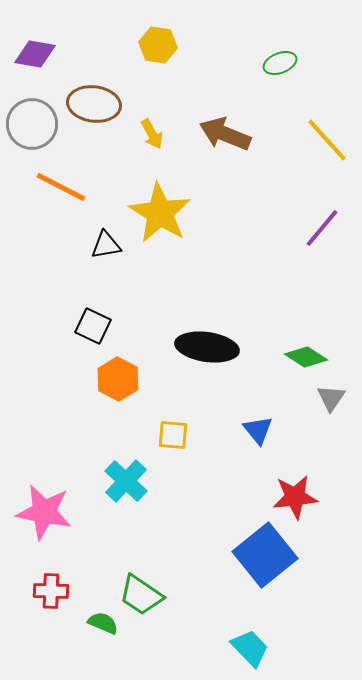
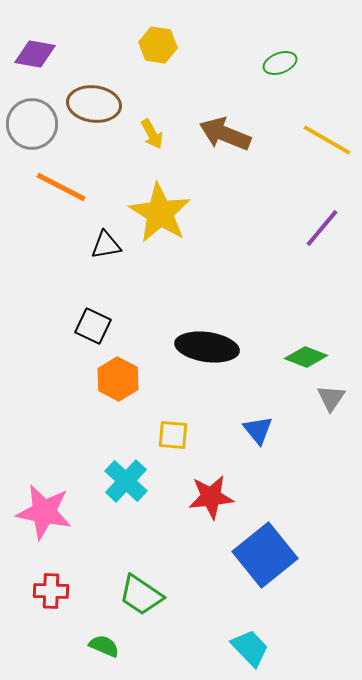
yellow line: rotated 18 degrees counterclockwise
green diamond: rotated 12 degrees counterclockwise
red star: moved 84 px left
green semicircle: moved 1 px right, 23 px down
